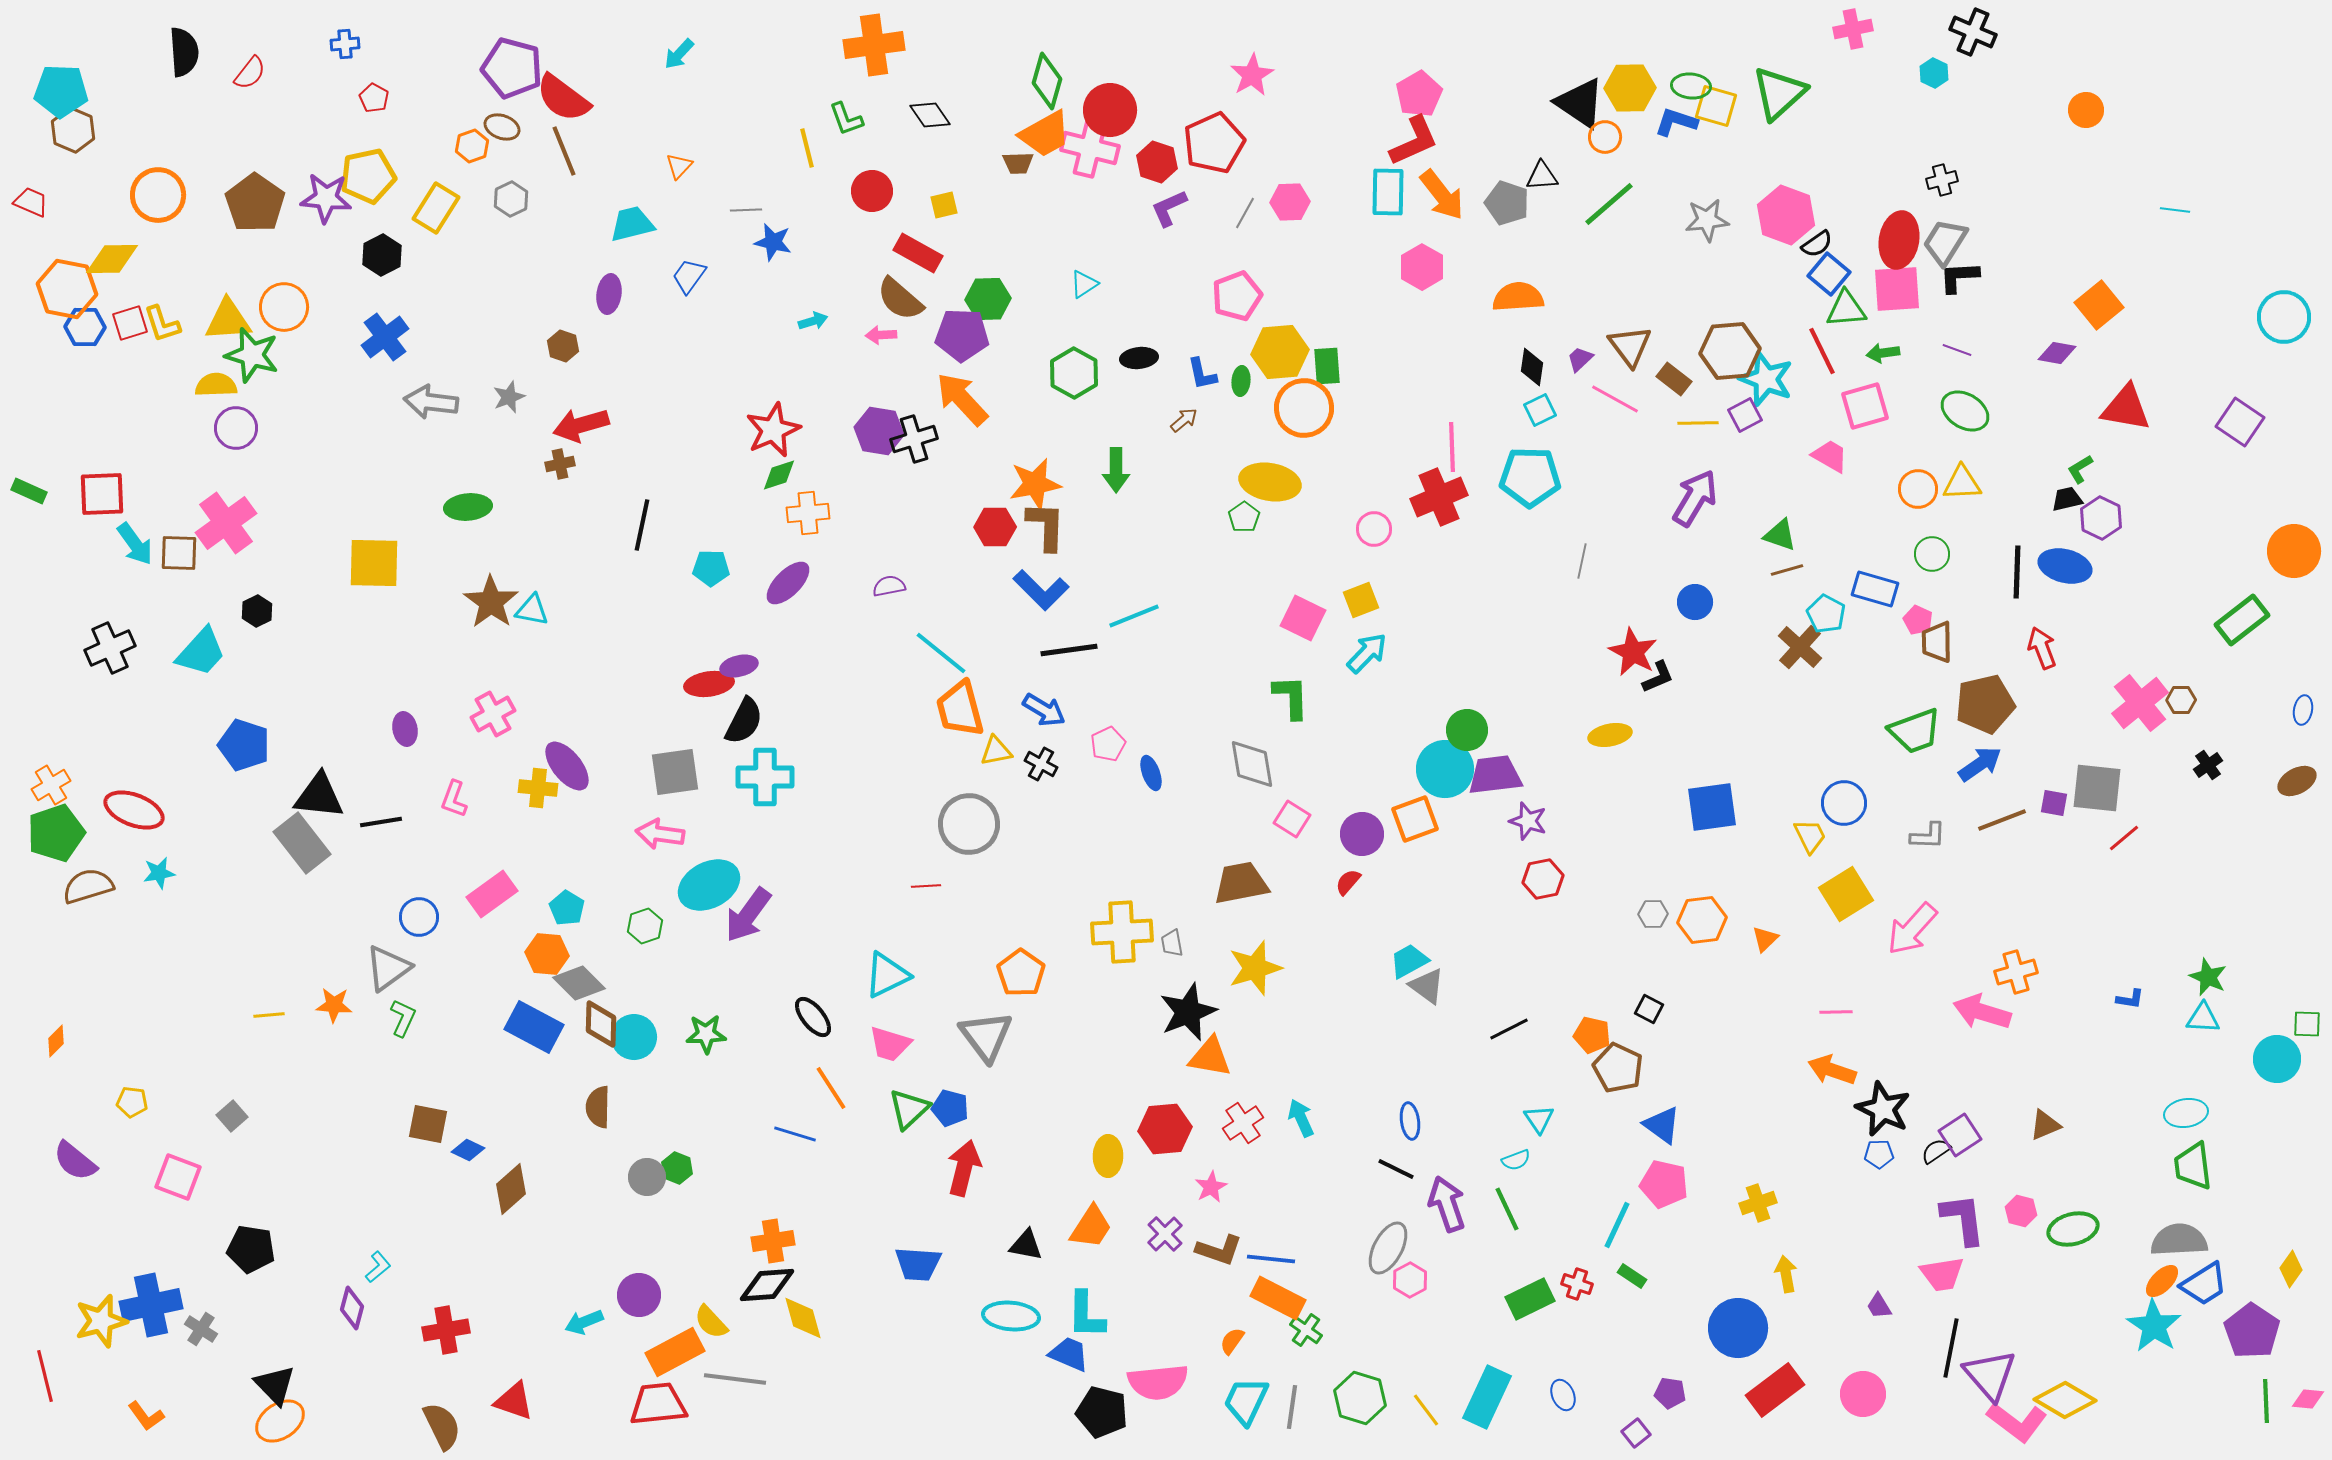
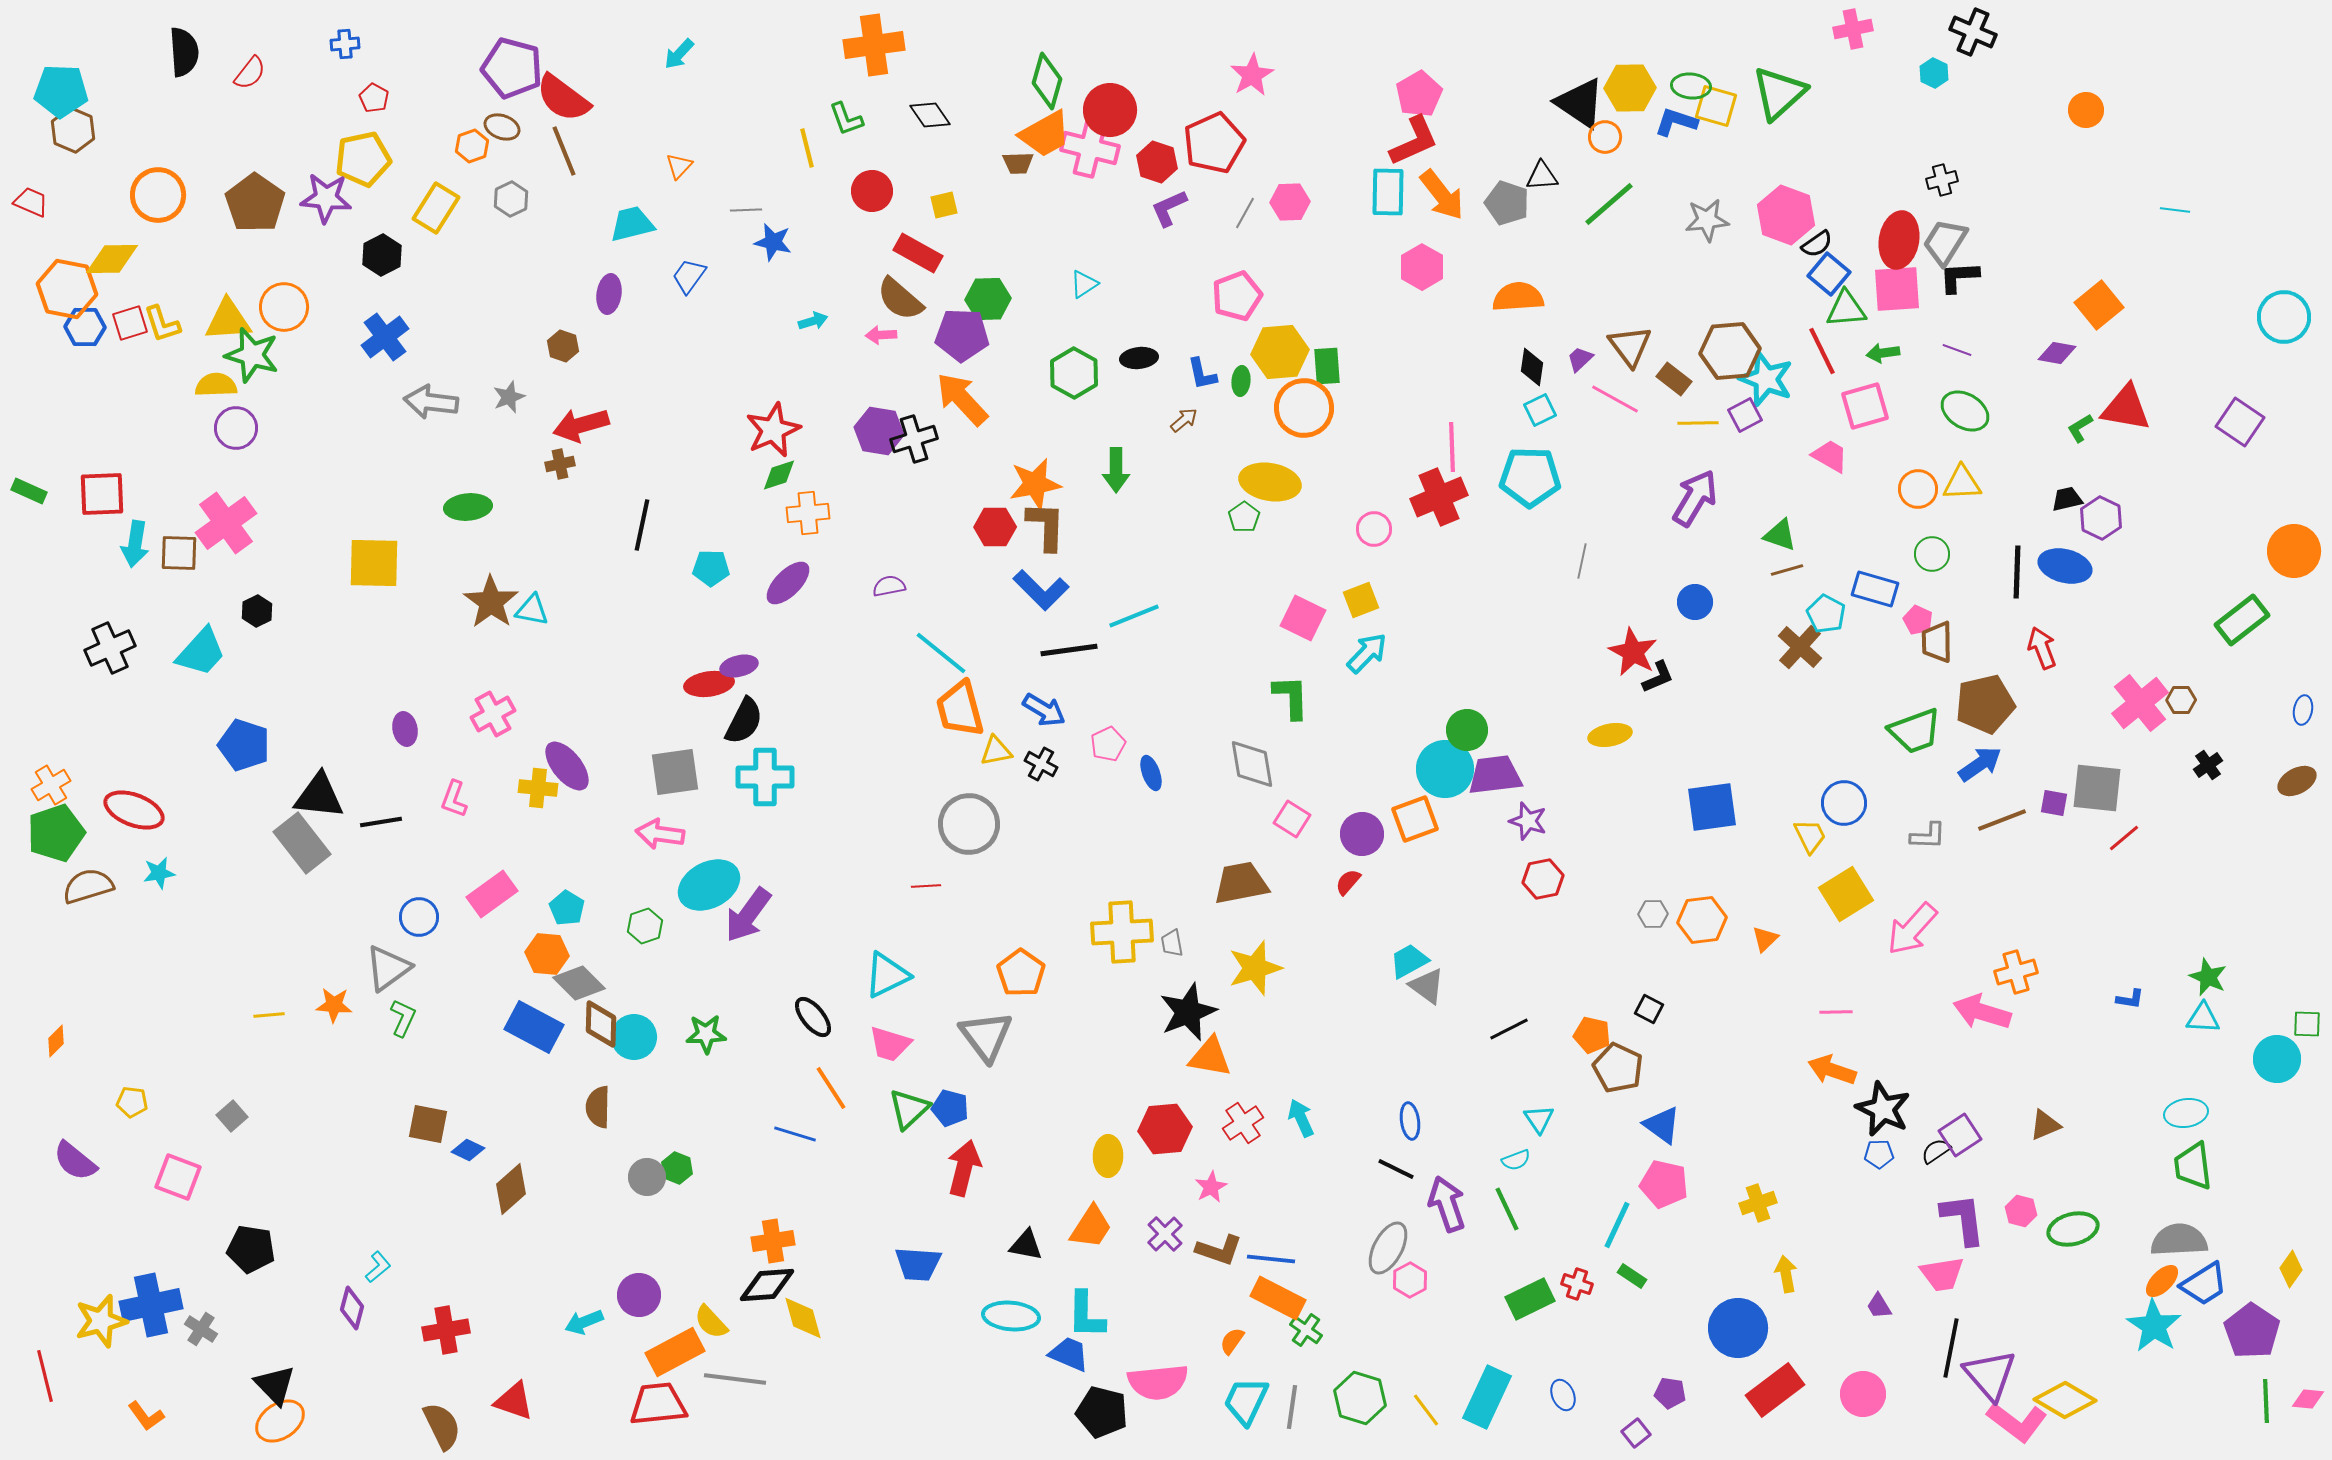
yellow pentagon at (368, 176): moved 5 px left, 17 px up
green L-shape at (2080, 469): moved 41 px up
cyan arrow at (135, 544): rotated 45 degrees clockwise
